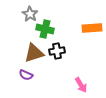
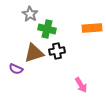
green cross: moved 2 px right
purple semicircle: moved 10 px left, 6 px up
